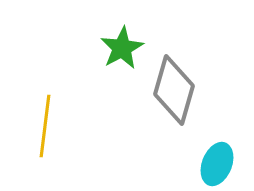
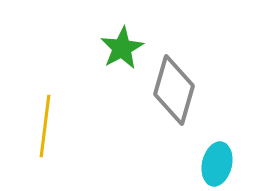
cyan ellipse: rotated 9 degrees counterclockwise
